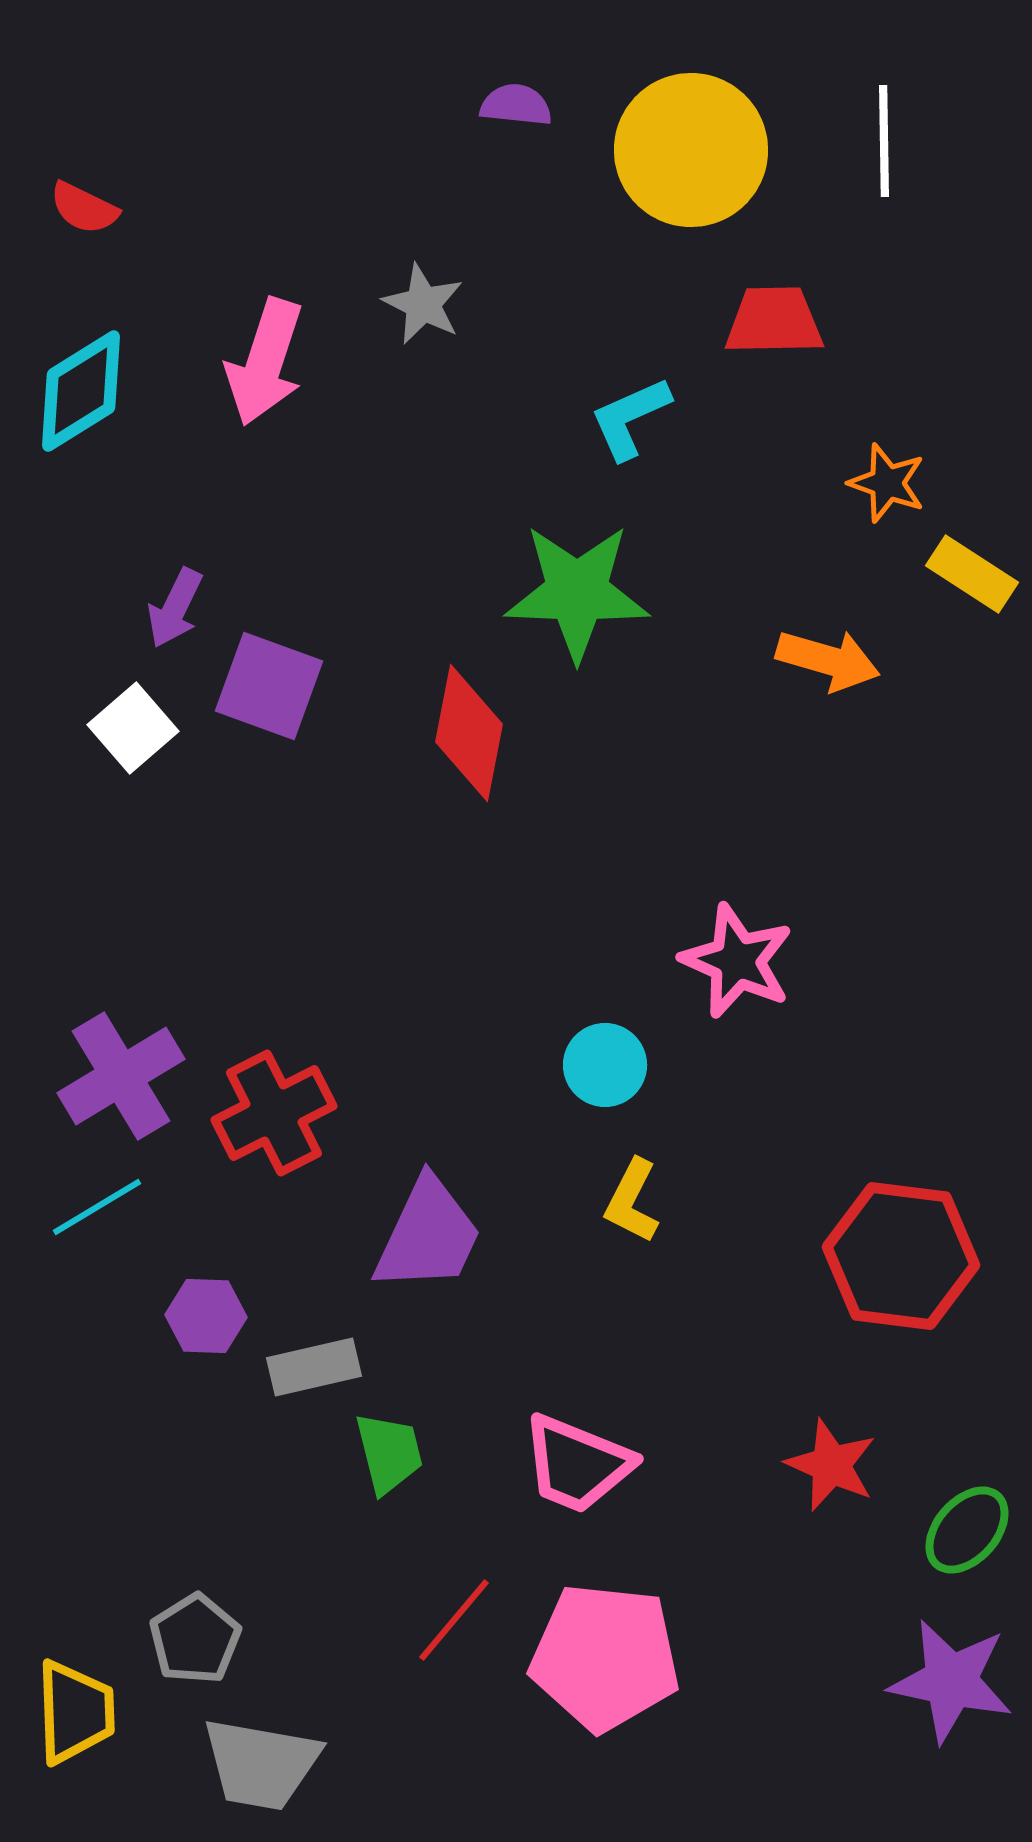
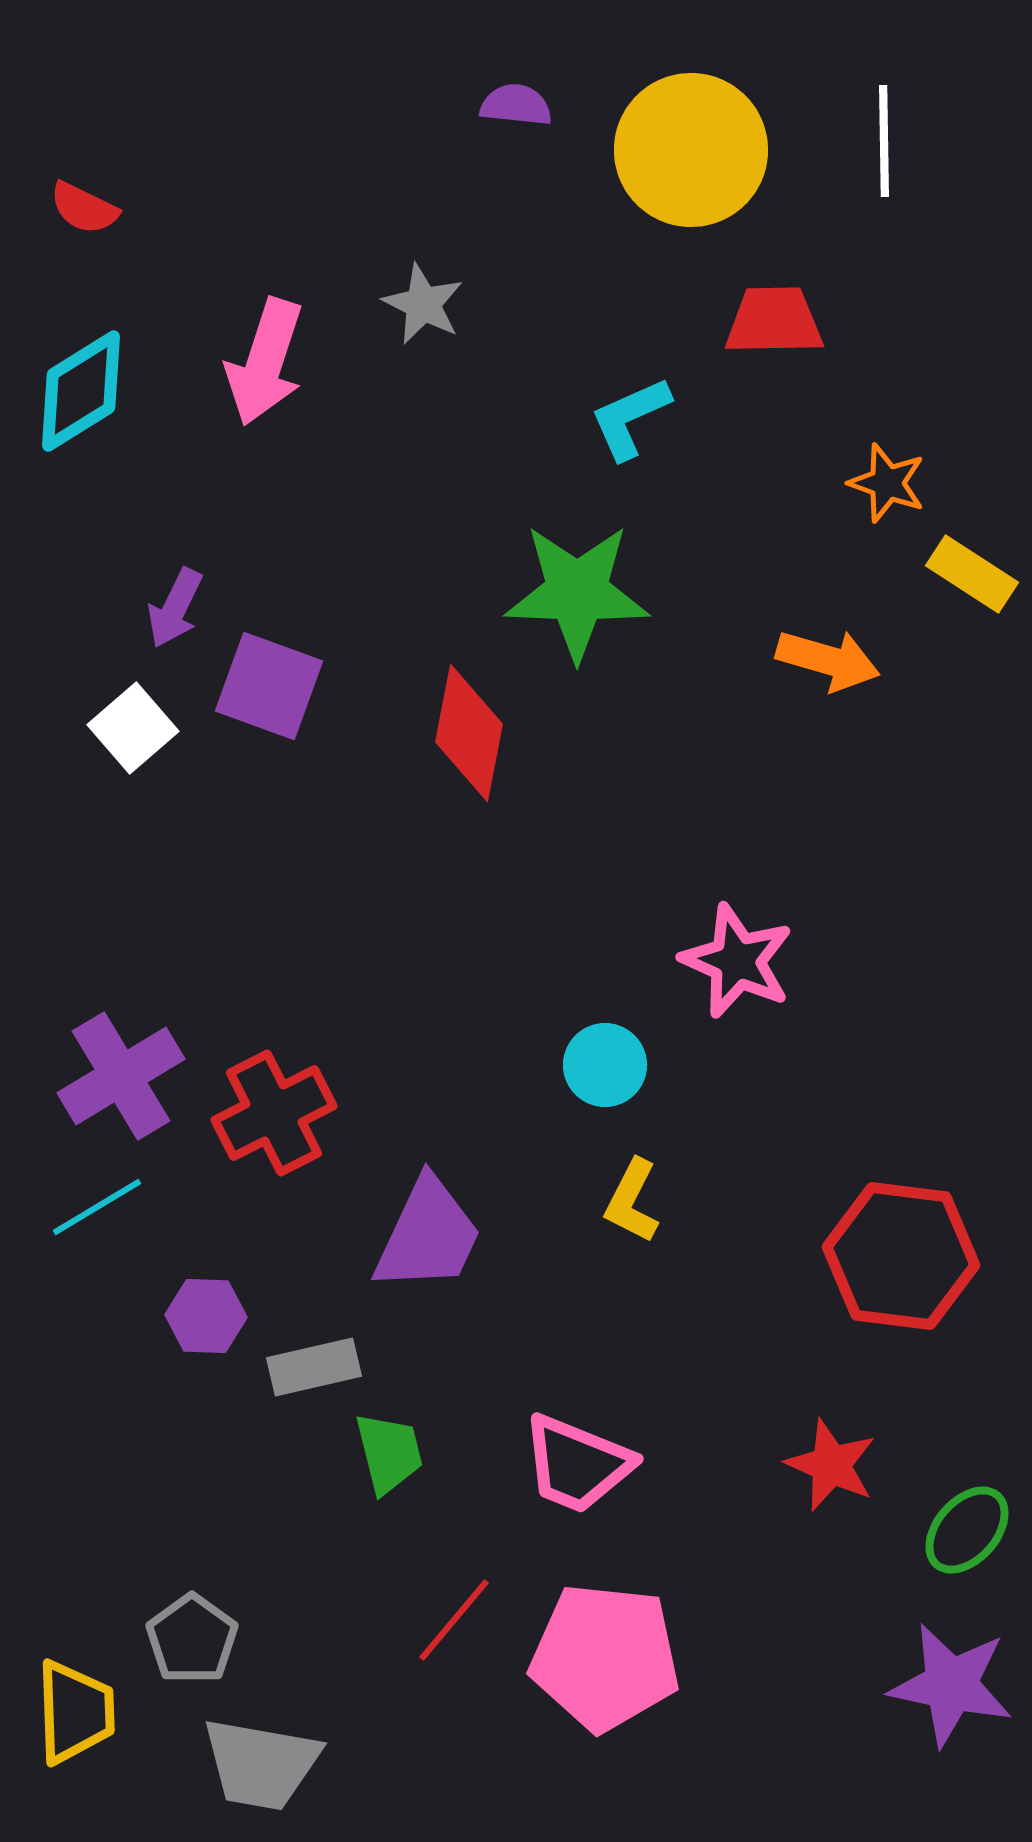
gray pentagon: moved 3 px left; rotated 4 degrees counterclockwise
purple star: moved 4 px down
